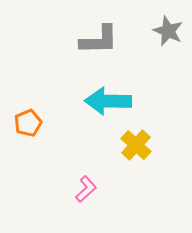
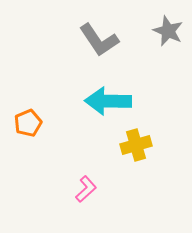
gray L-shape: rotated 57 degrees clockwise
yellow cross: rotated 32 degrees clockwise
